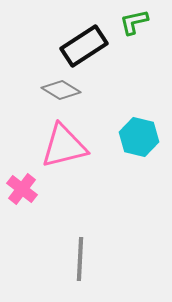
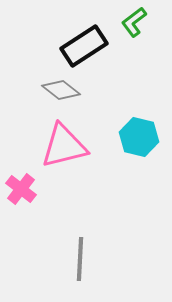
green L-shape: rotated 24 degrees counterclockwise
gray diamond: rotated 6 degrees clockwise
pink cross: moved 1 px left
